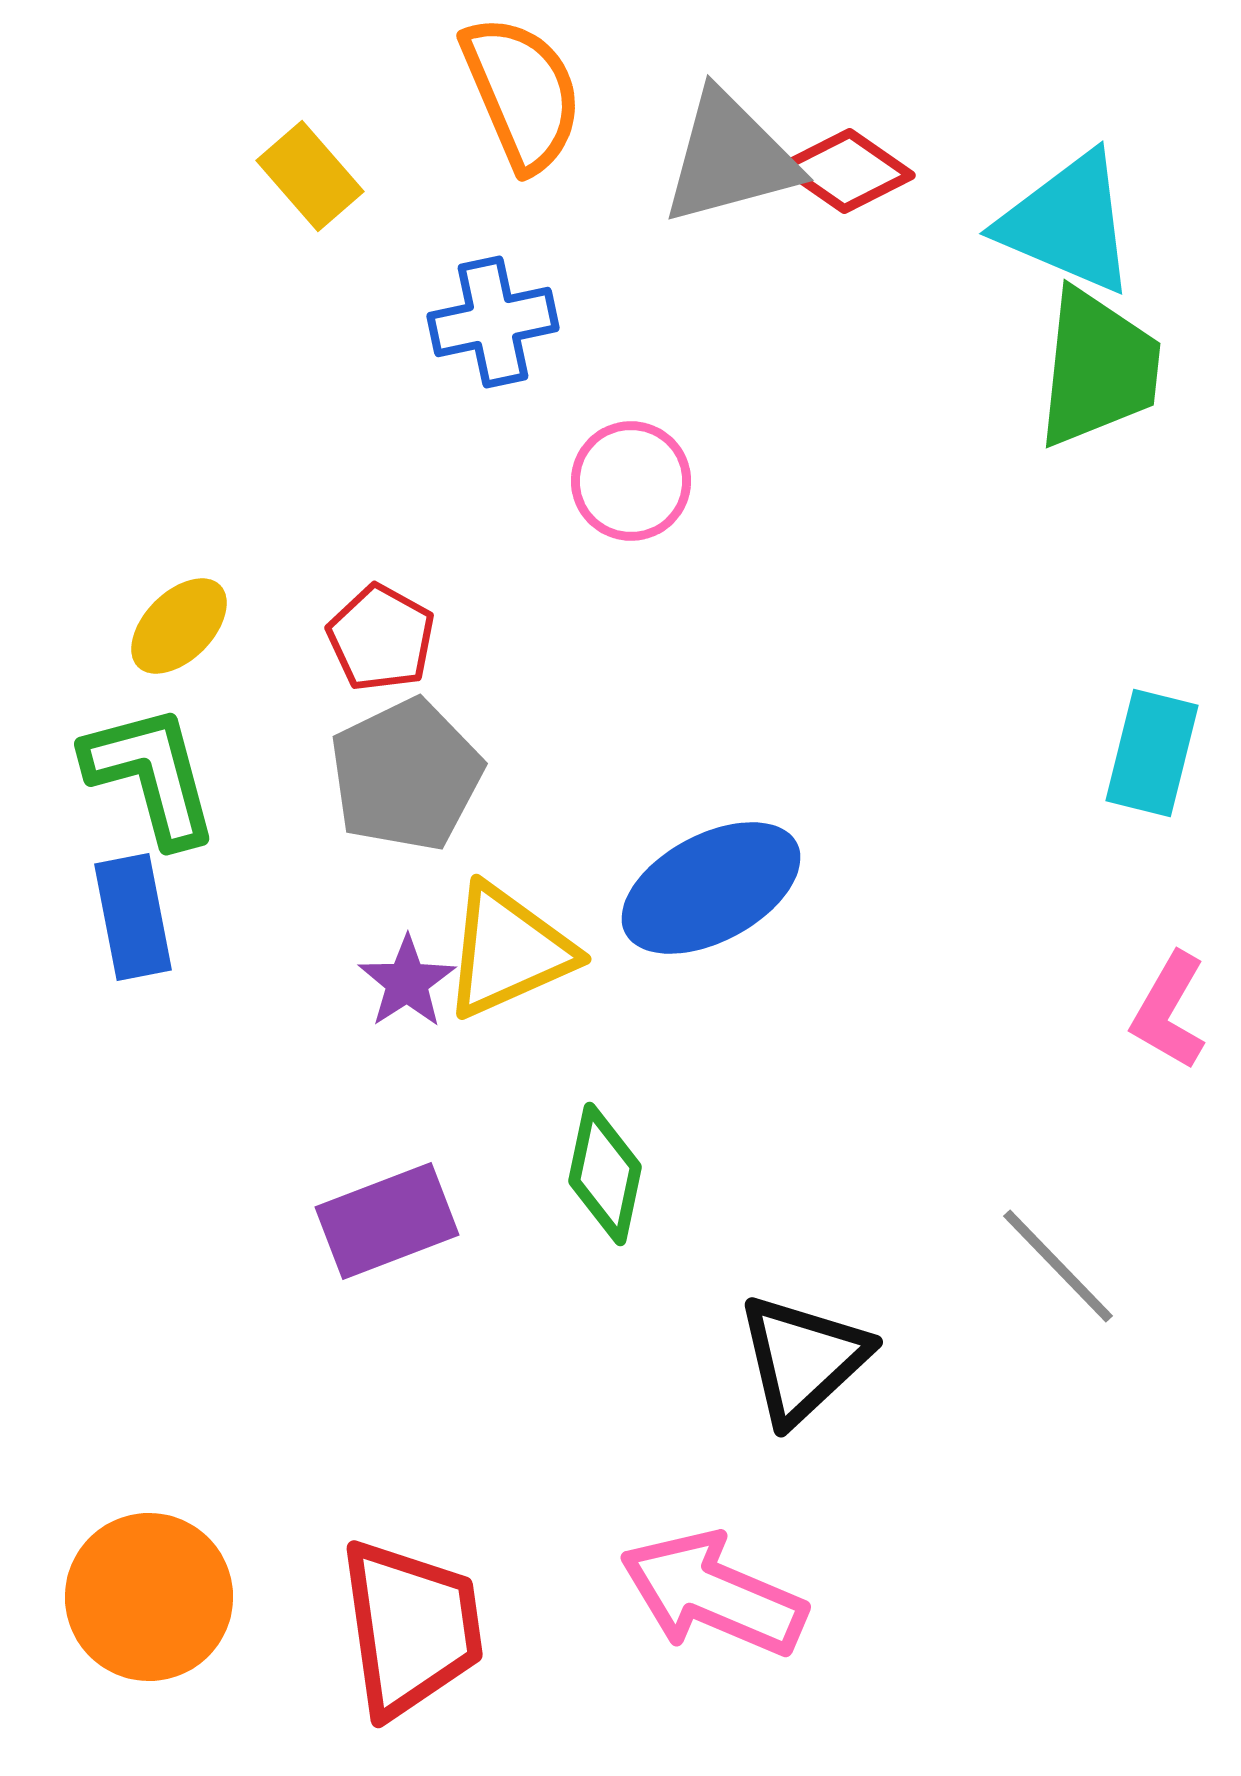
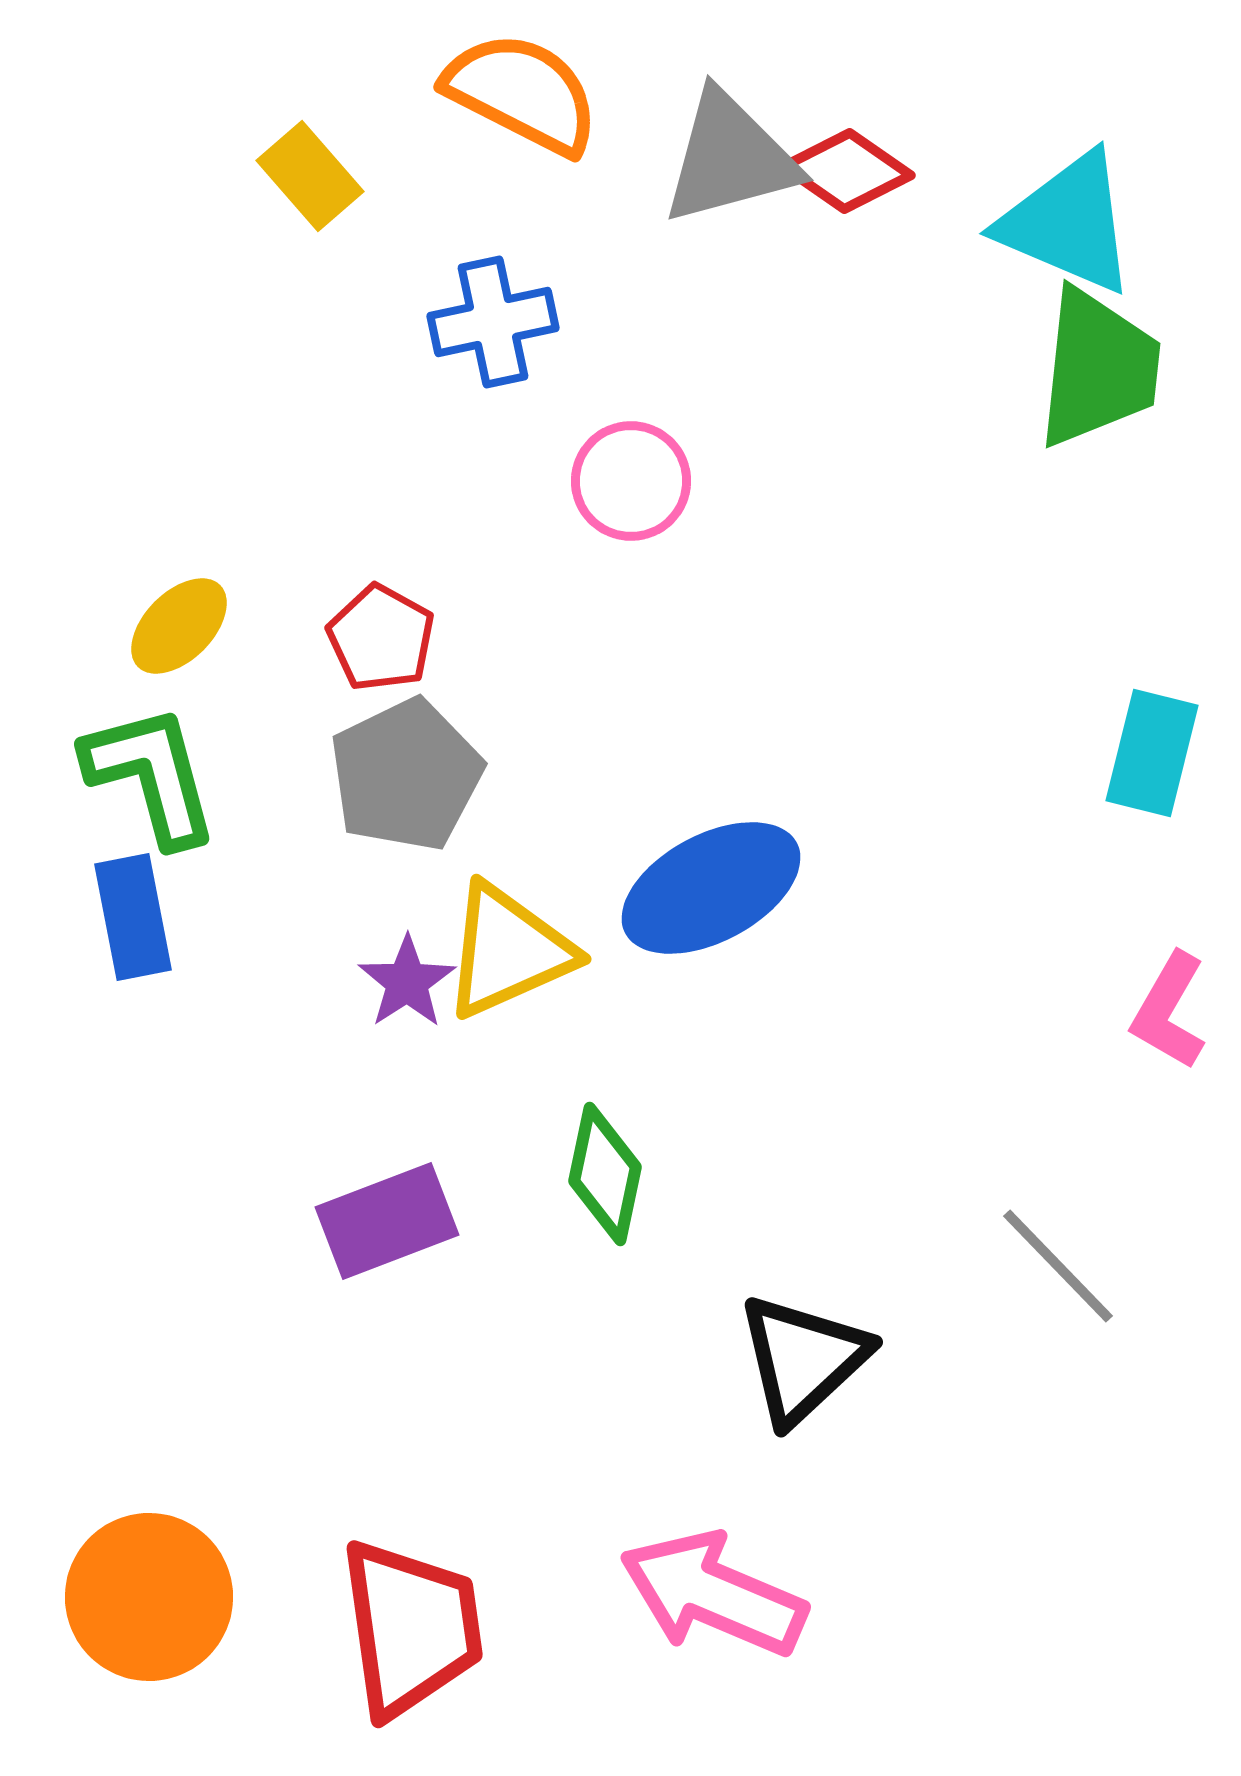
orange semicircle: rotated 40 degrees counterclockwise
